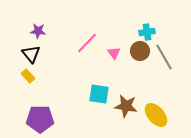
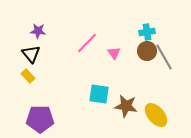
brown circle: moved 7 px right
